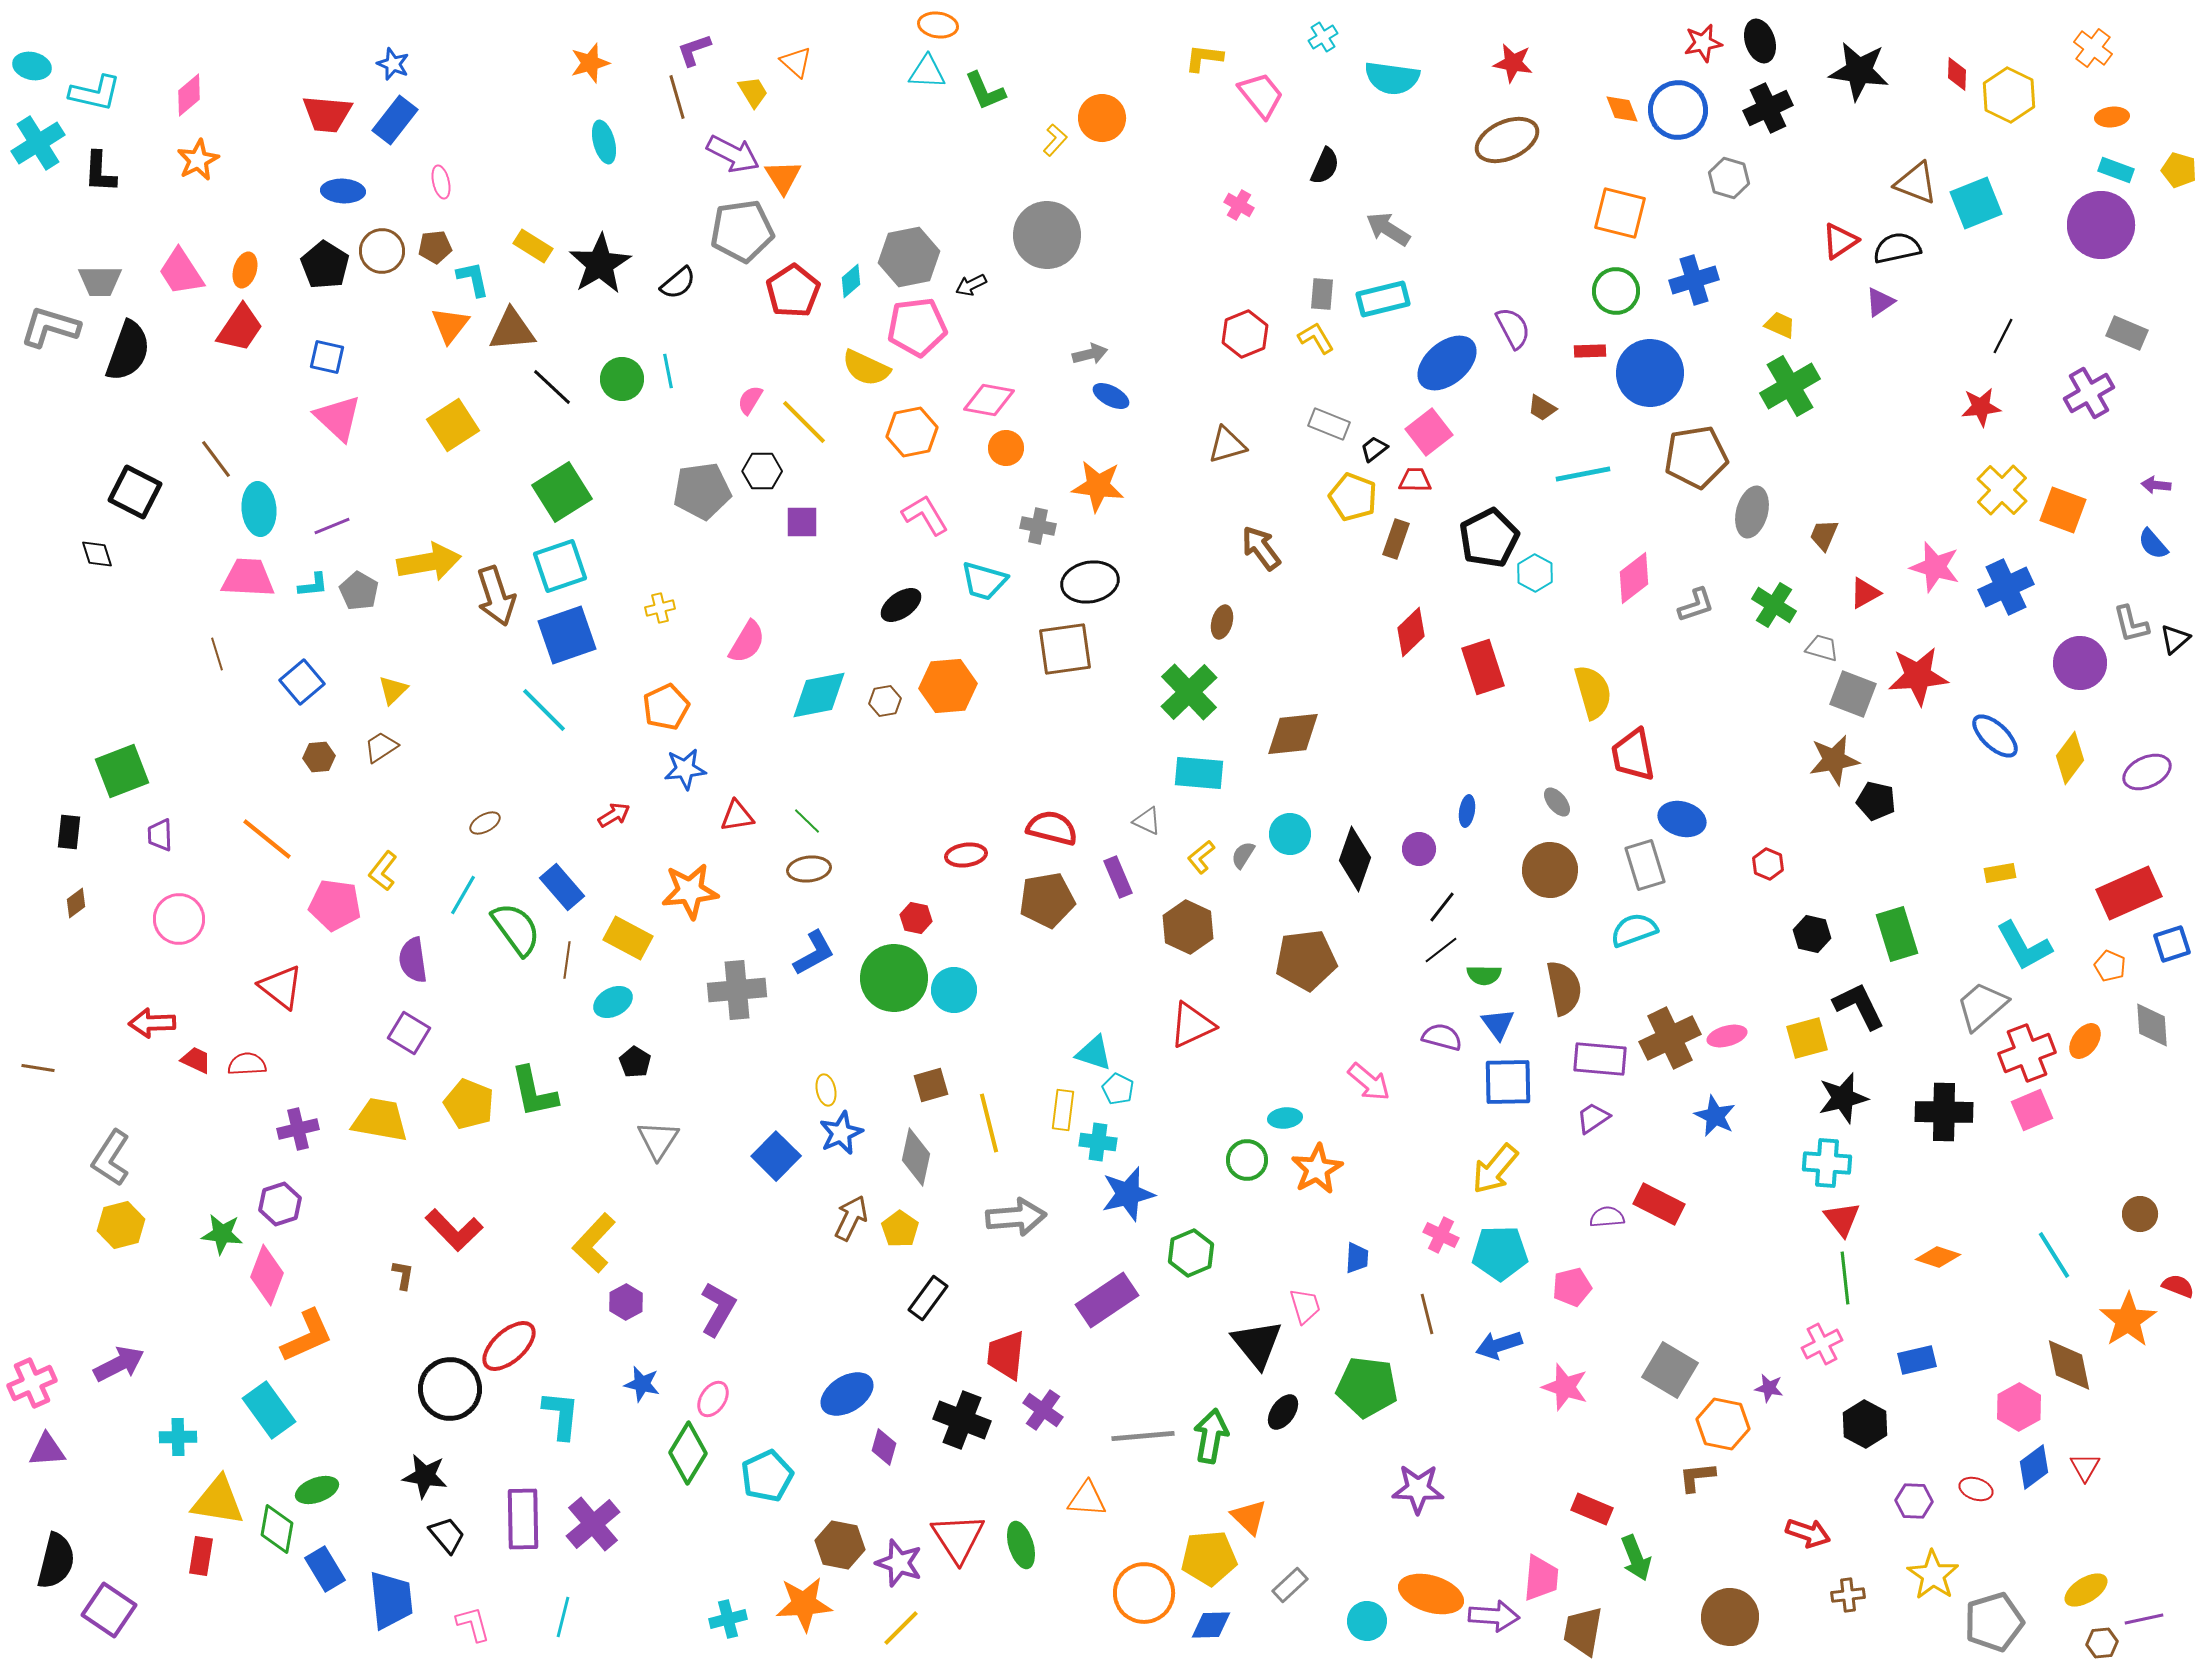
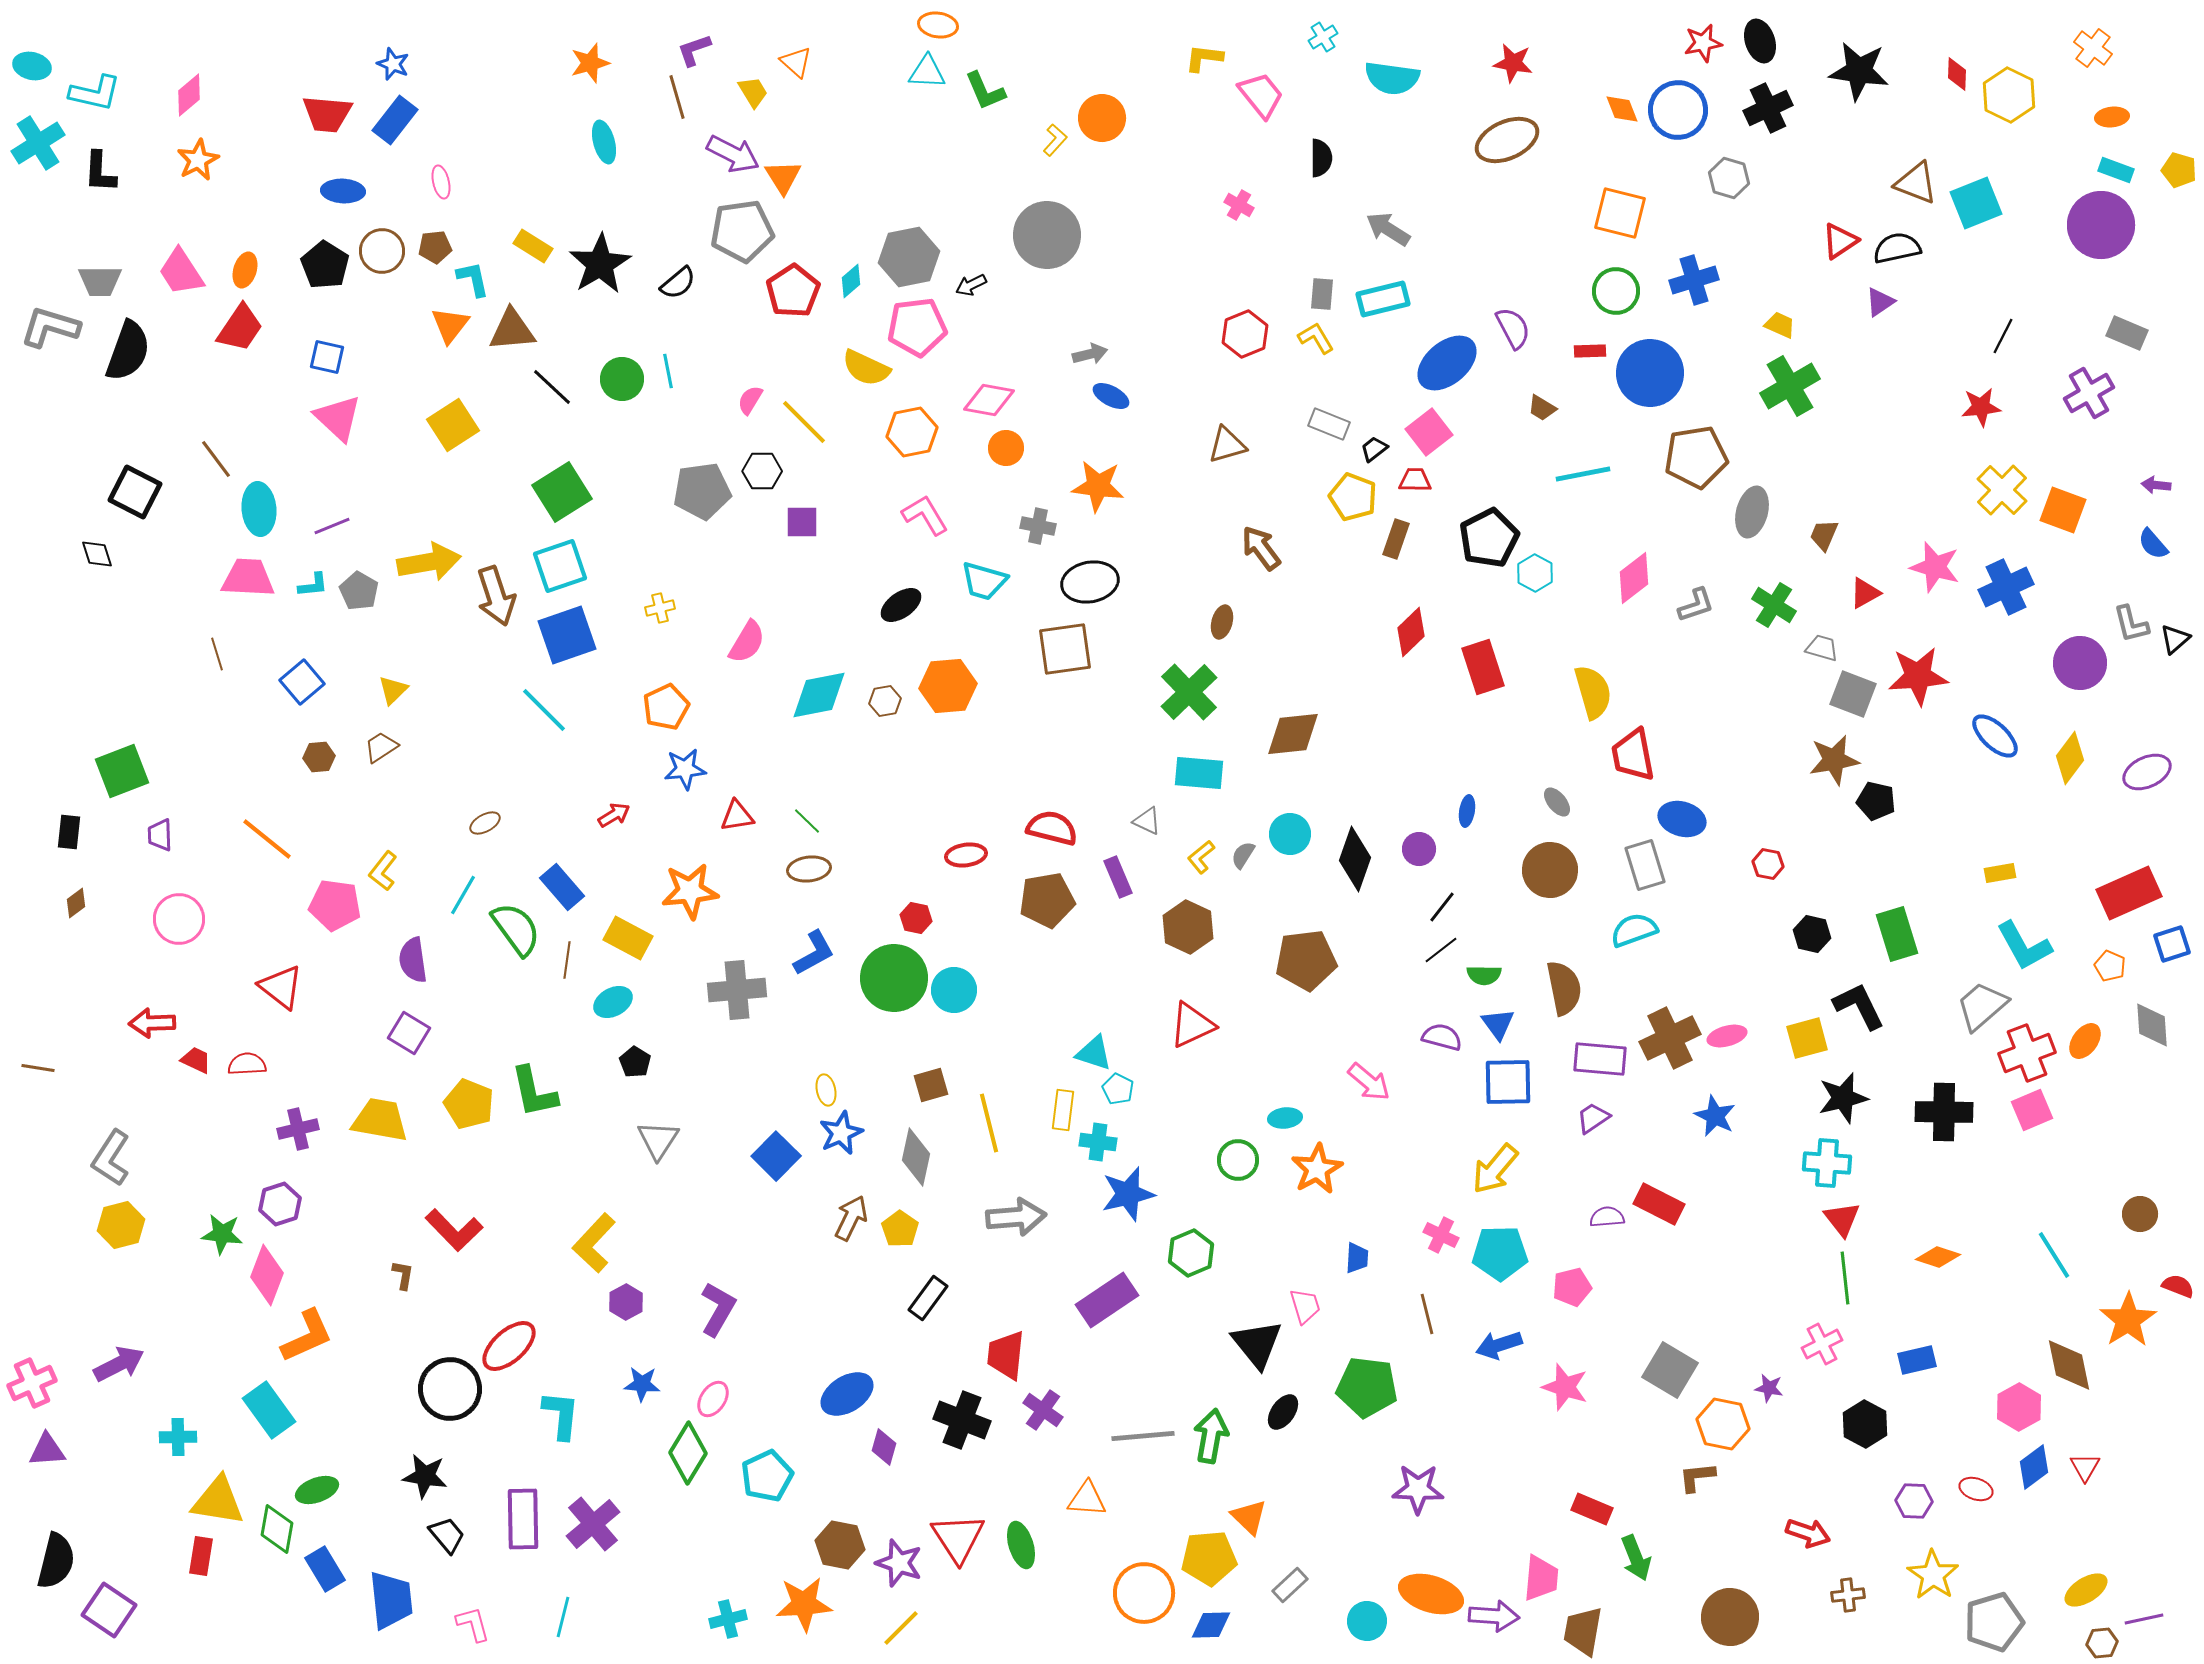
black semicircle at (1325, 166): moved 4 px left, 8 px up; rotated 24 degrees counterclockwise
red hexagon at (1768, 864): rotated 12 degrees counterclockwise
green circle at (1247, 1160): moved 9 px left
blue star at (642, 1384): rotated 9 degrees counterclockwise
